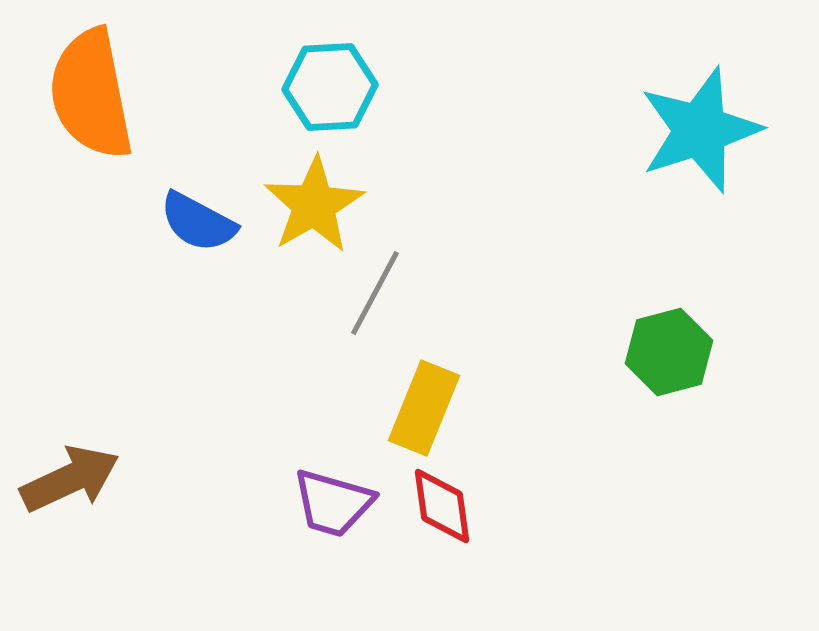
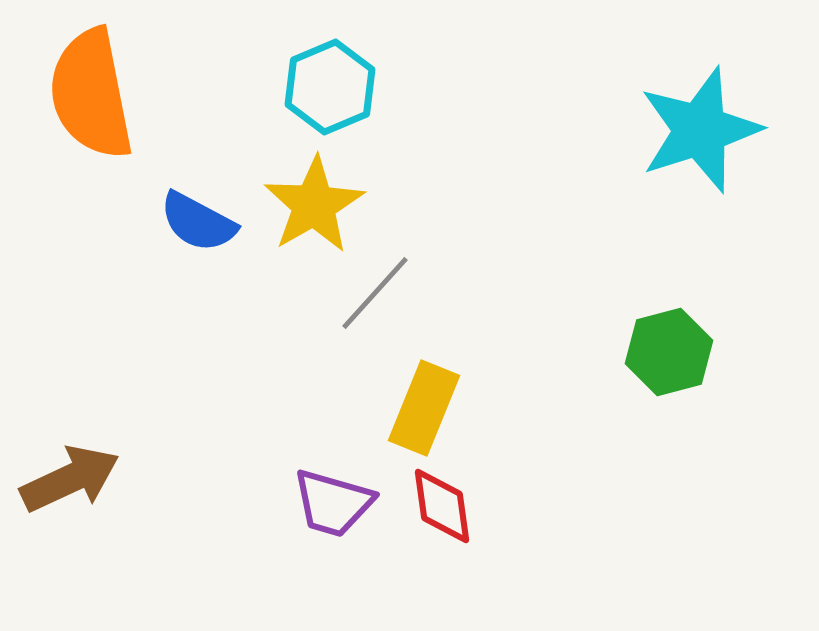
cyan hexagon: rotated 20 degrees counterclockwise
gray line: rotated 14 degrees clockwise
